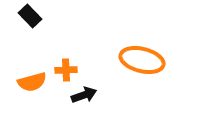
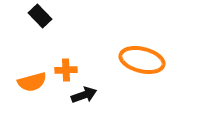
black rectangle: moved 10 px right
